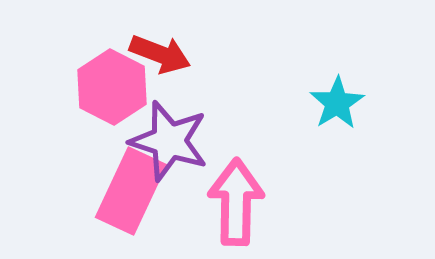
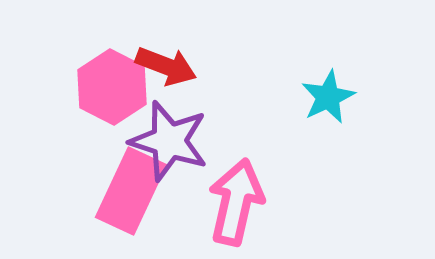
red arrow: moved 6 px right, 12 px down
cyan star: moved 9 px left, 6 px up; rotated 6 degrees clockwise
pink arrow: rotated 12 degrees clockwise
